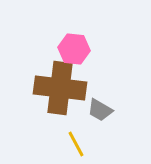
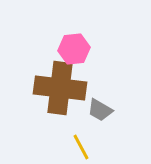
pink hexagon: rotated 12 degrees counterclockwise
yellow line: moved 5 px right, 3 px down
